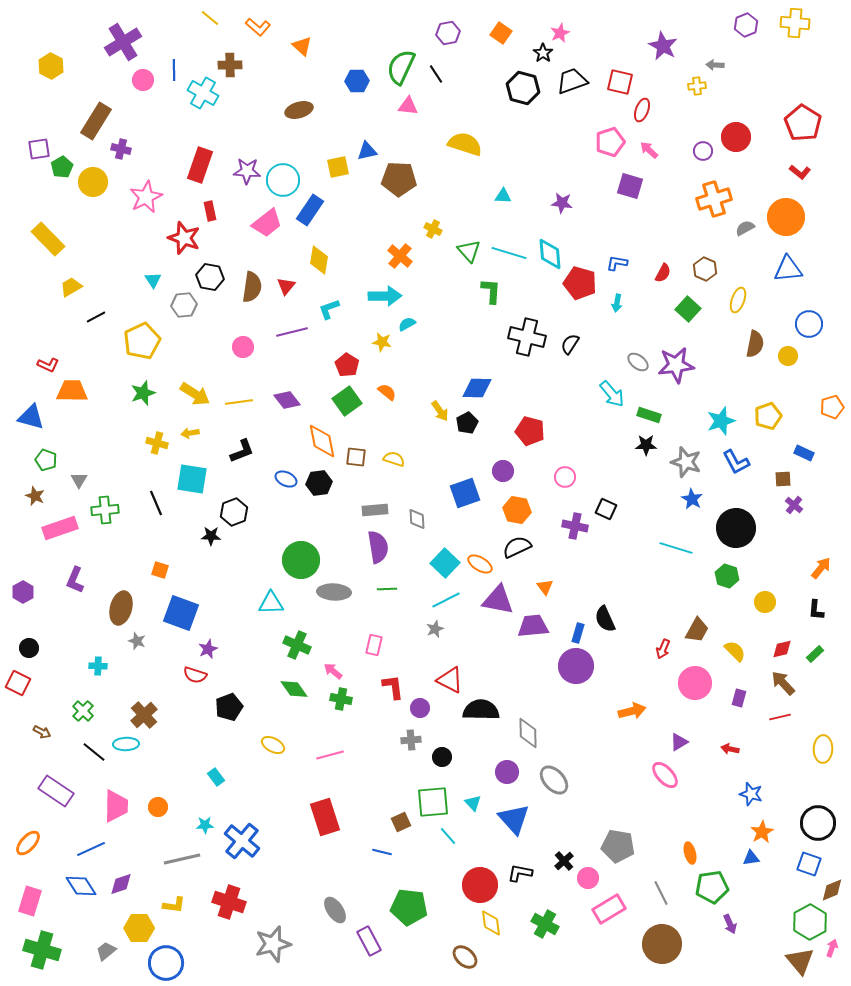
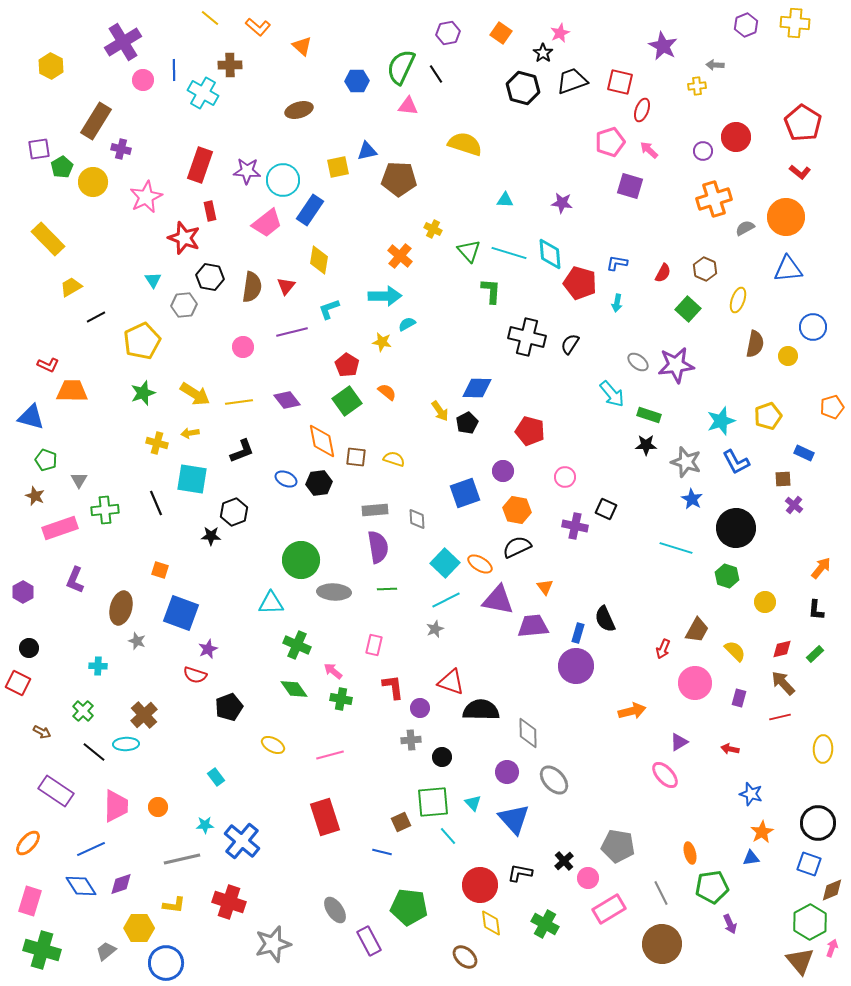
cyan triangle at (503, 196): moved 2 px right, 4 px down
blue circle at (809, 324): moved 4 px right, 3 px down
red triangle at (450, 680): moved 1 px right, 2 px down; rotated 8 degrees counterclockwise
